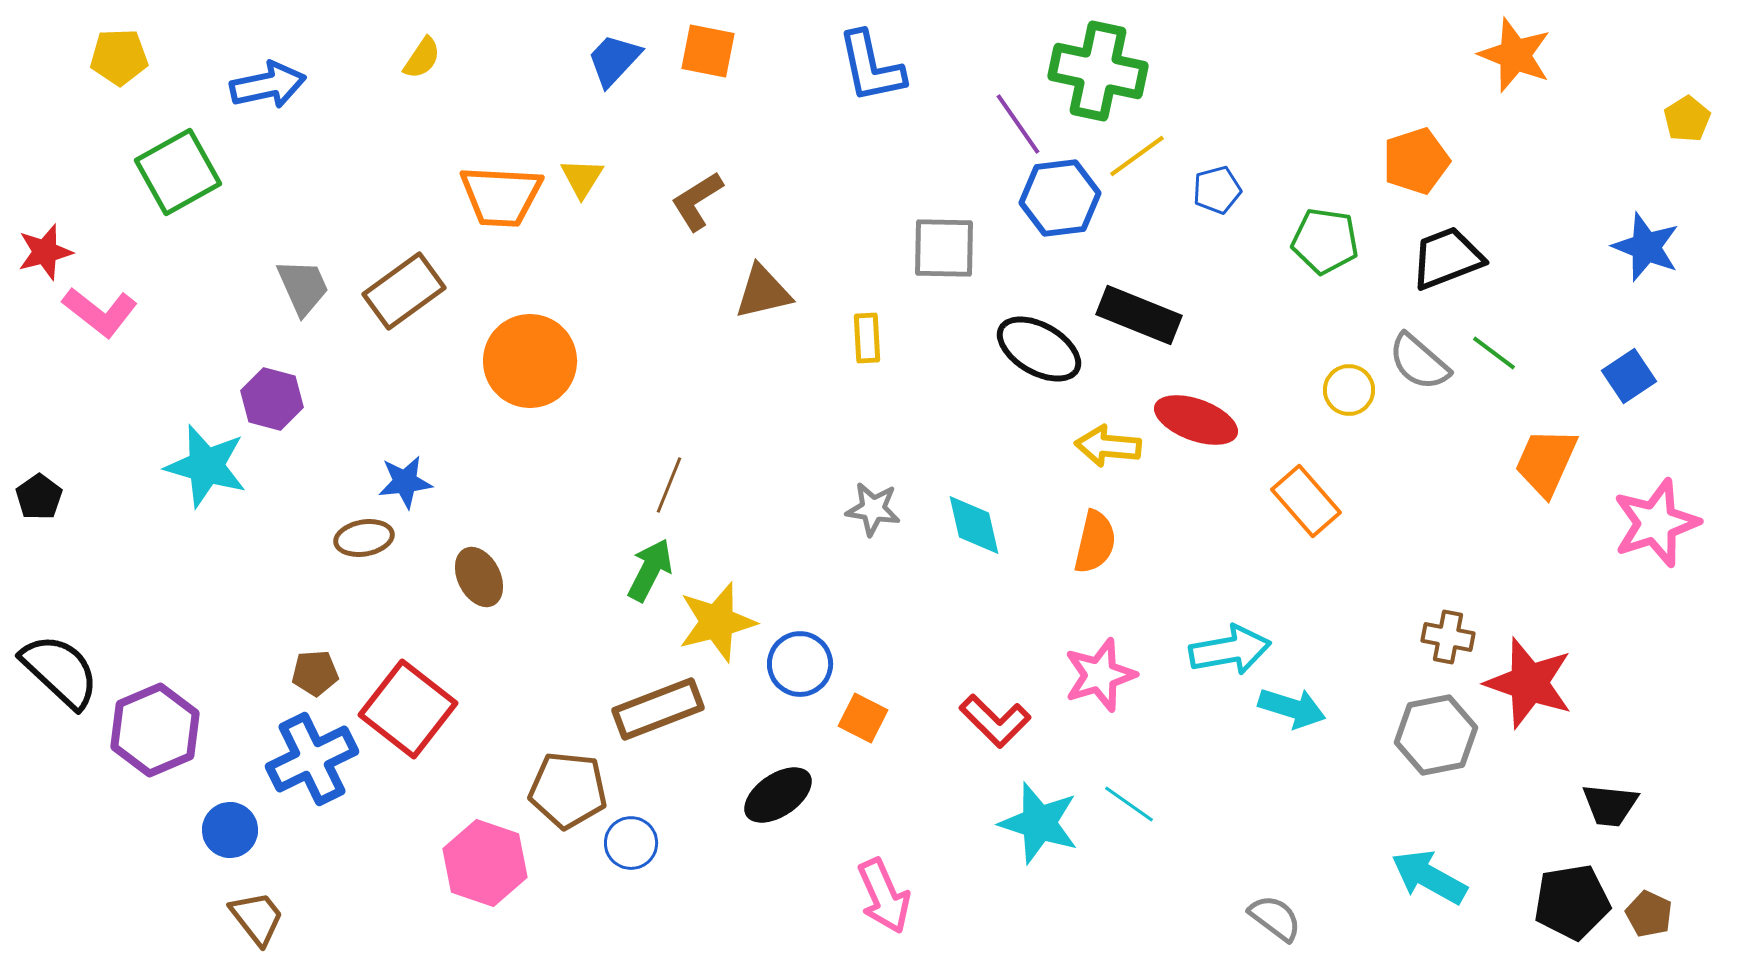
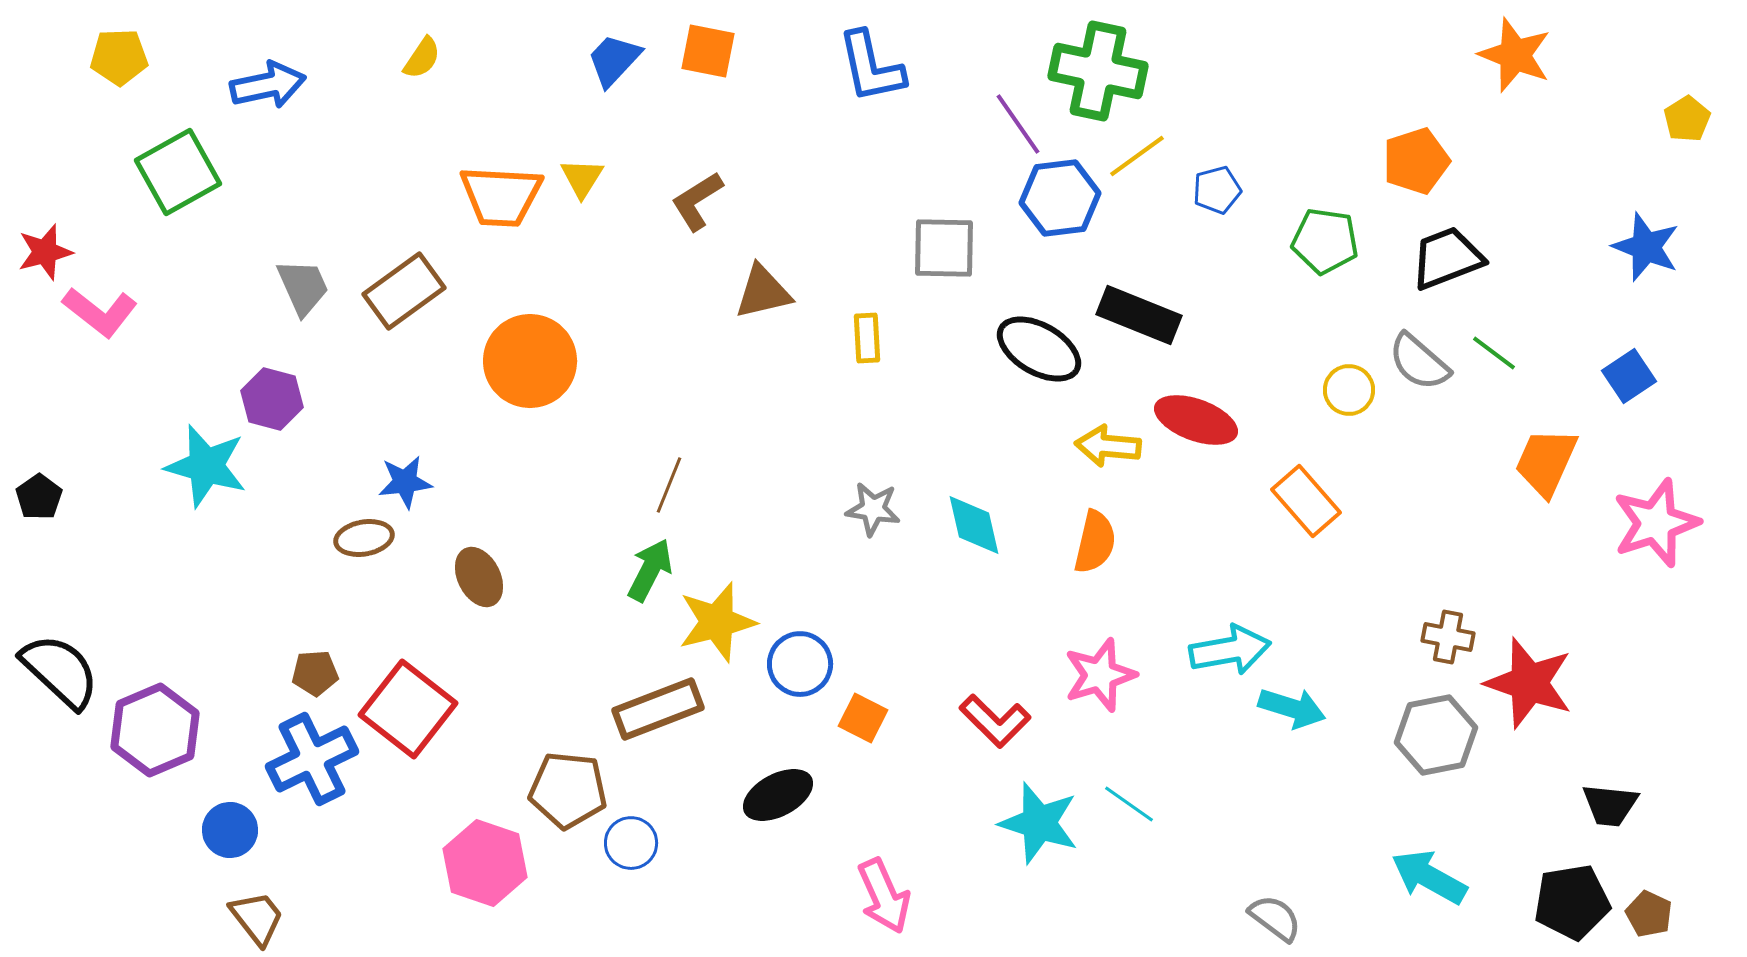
black ellipse at (778, 795): rotated 6 degrees clockwise
